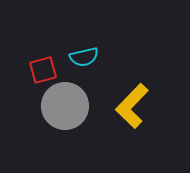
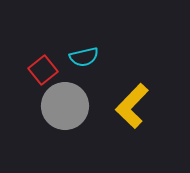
red square: rotated 24 degrees counterclockwise
